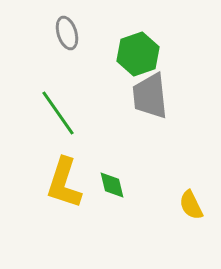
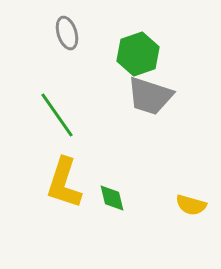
gray trapezoid: rotated 66 degrees counterclockwise
green line: moved 1 px left, 2 px down
green diamond: moved 13 px down
yellow semicircle: rotated 48 degrees counterclockwise
